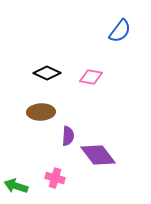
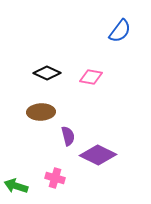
purple semicircle: rotated 18 degrees counterclockwise
purple diamond: rotated 27 degrees counterclockwise
